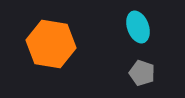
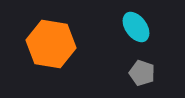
cyan ellipse: moved 2 px left; rotated 16 degrees counterclockwise
